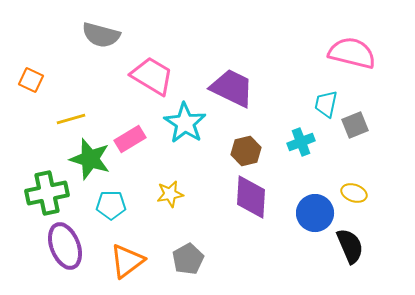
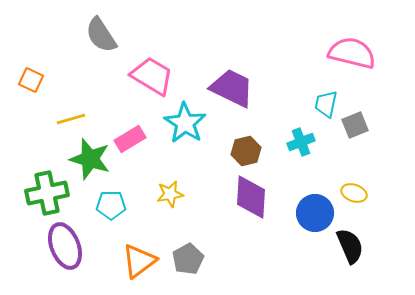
gray semicircle: rotated 42 degrees clockwise
orange triangle: moved 12 px right
